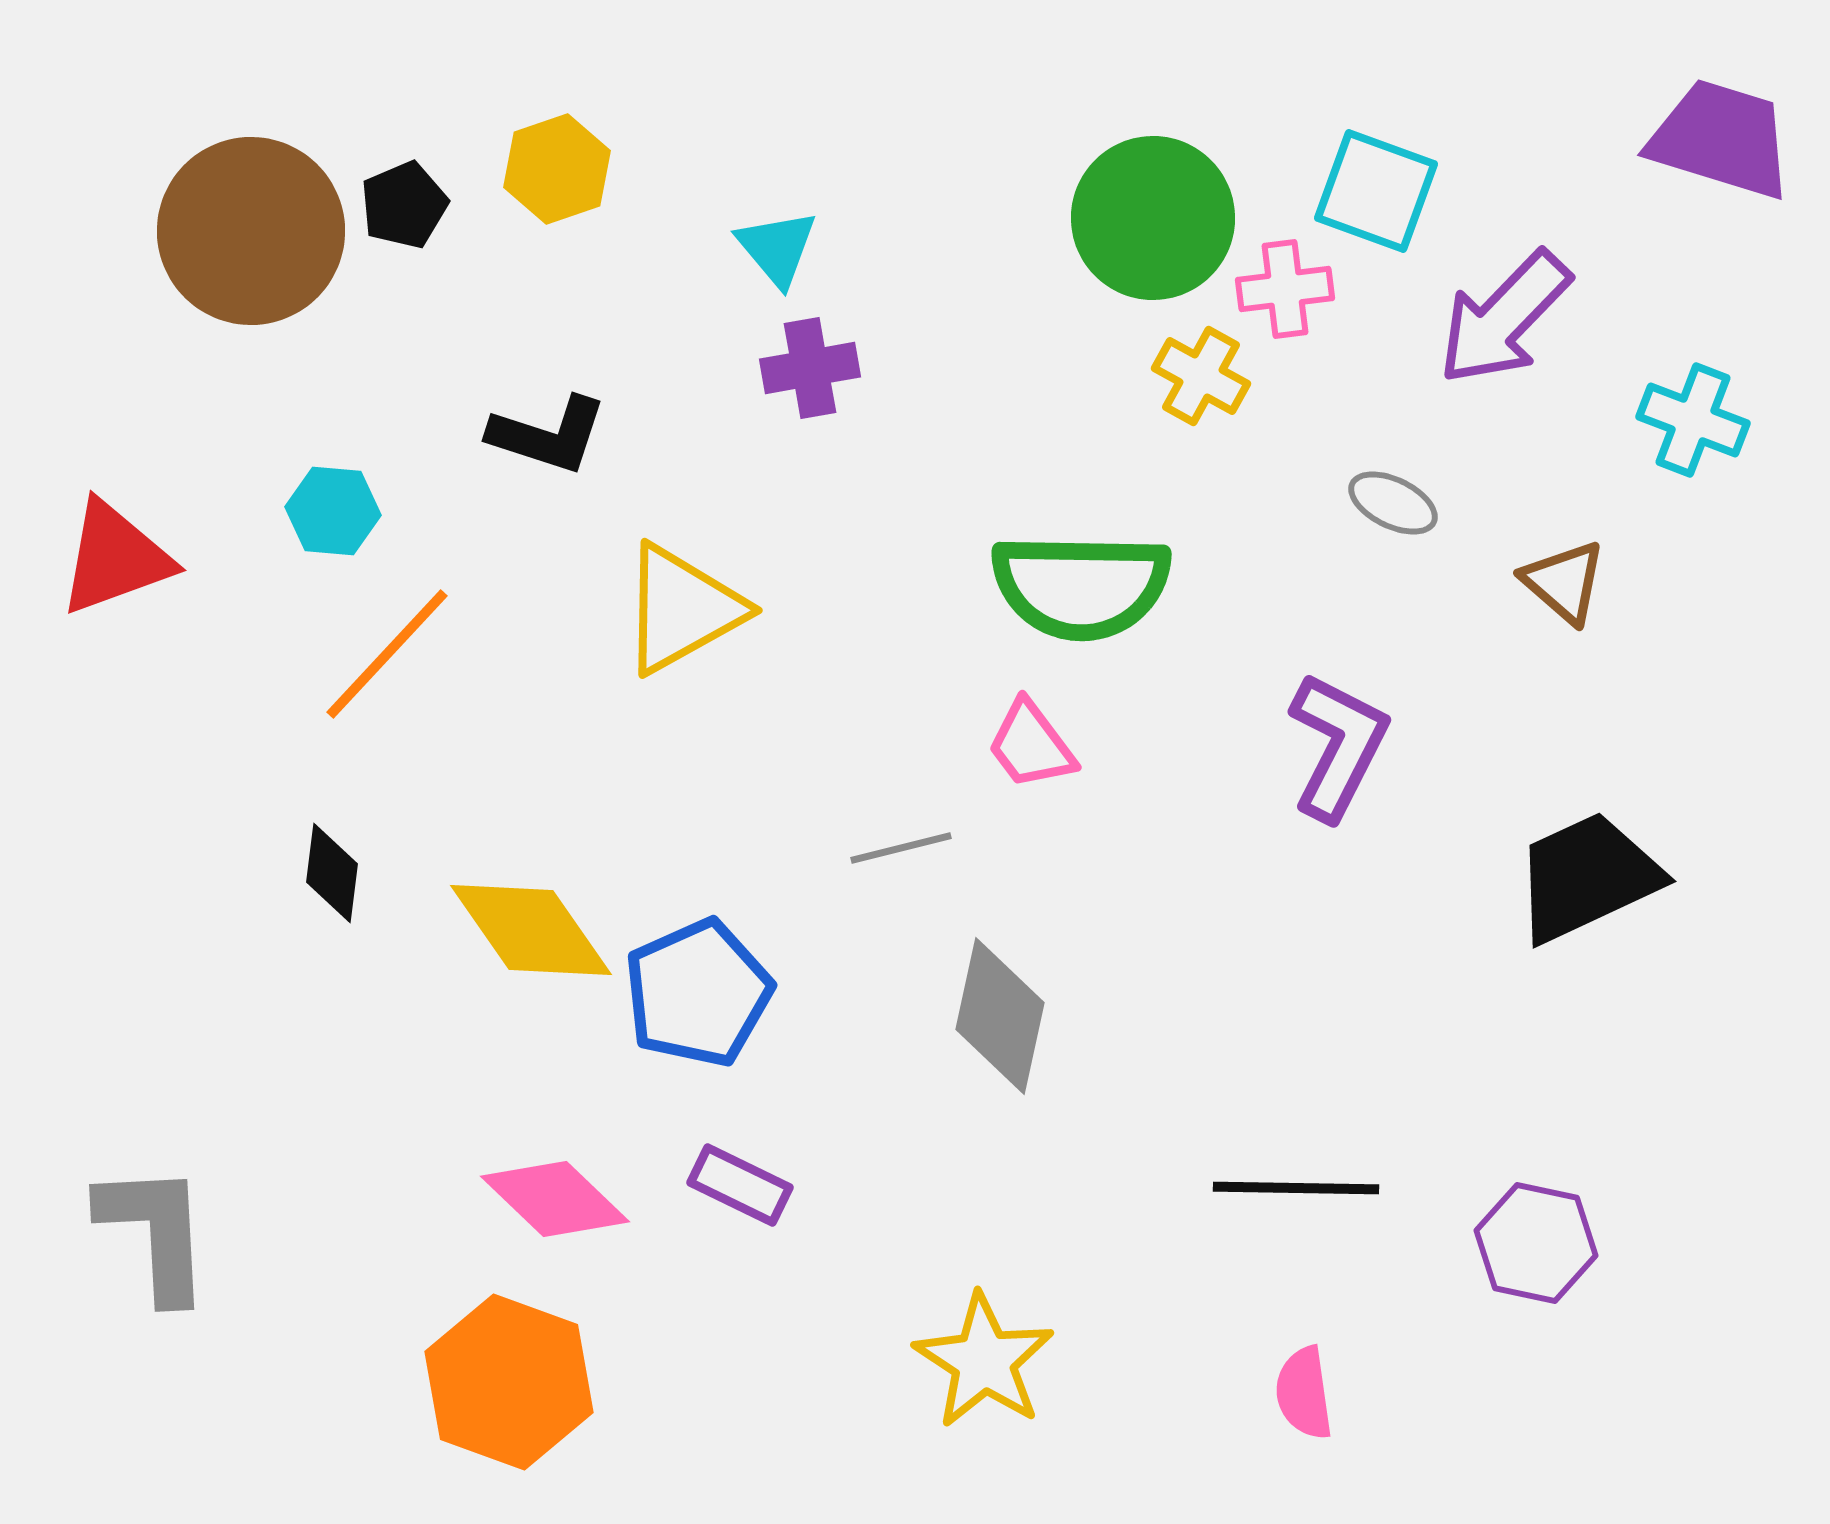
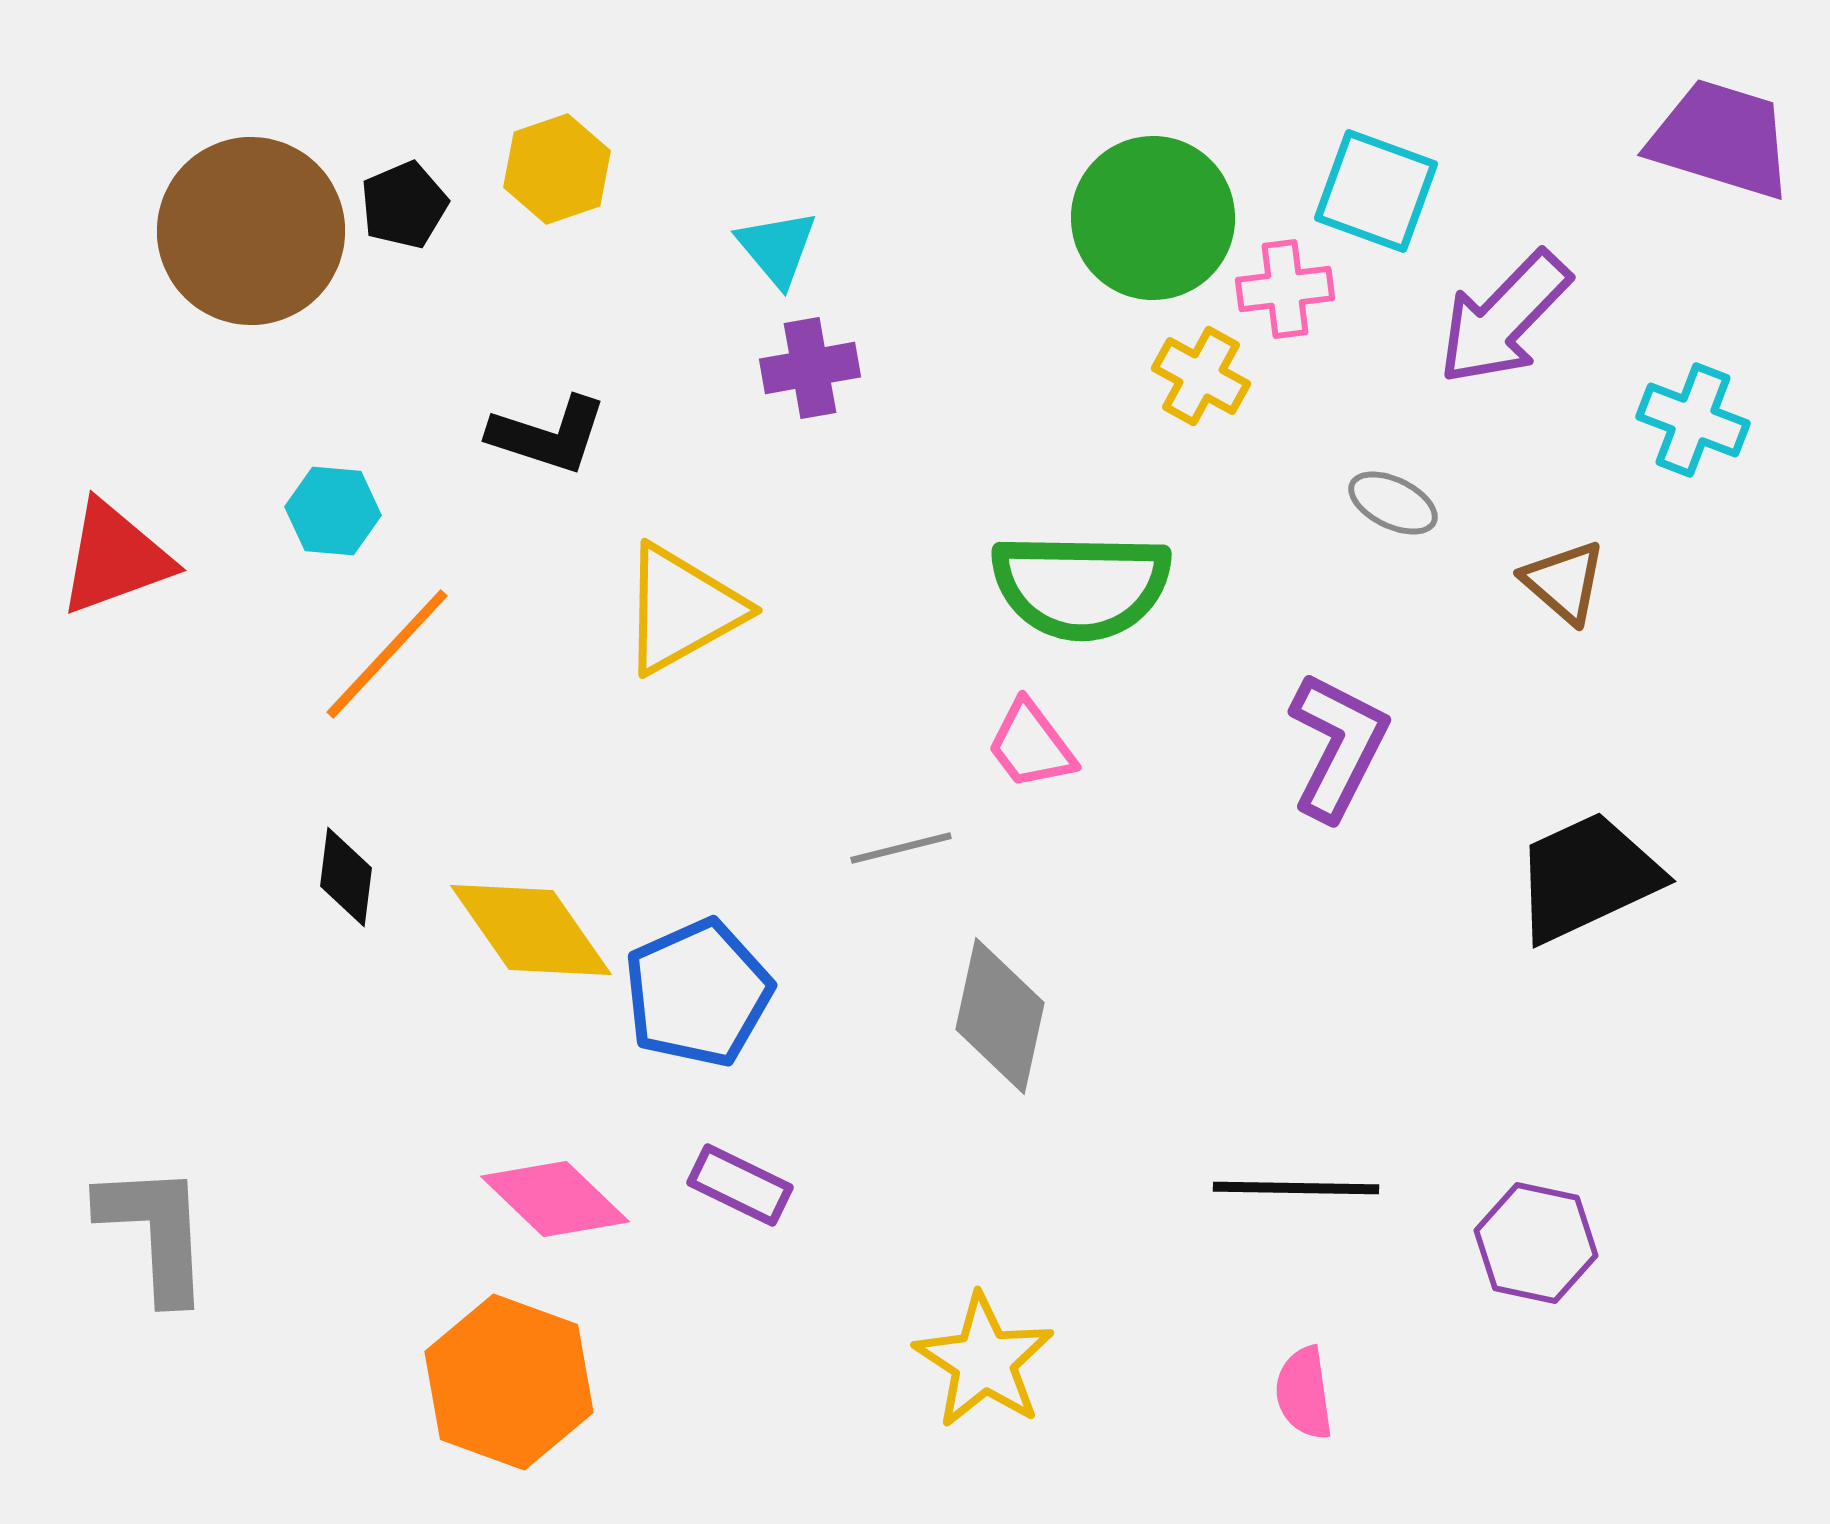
black diamond: moved 14 px right, 4 px down
